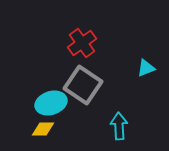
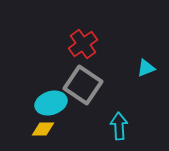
red cross: moved 1 px right, 1 px down
